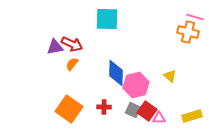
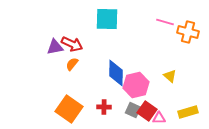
pink line: moved 30 px left, 5 px down
yellow rectangle: moved 4 px left, 4 px up
